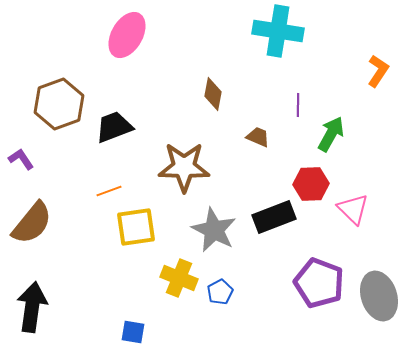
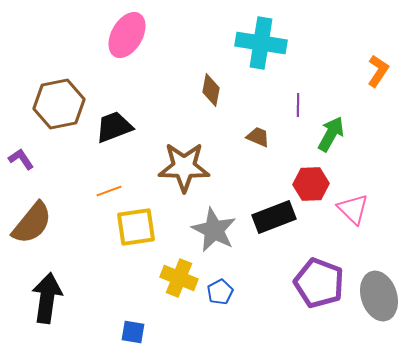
cyan cross: moved 17 px left, 12 px down
brown diamond: moved 2 px left, 4 px up
brown hexagon: rotated 9 degrees clockwise
black arrow: moved 15 px right, 9 px up
